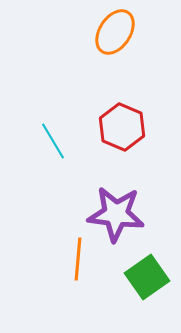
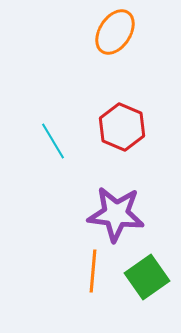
orange line: moved 15 px right, 12 px down
